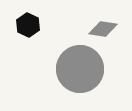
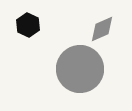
gray diamond: moved 1 px left; rotated 32 degrees counterclockwise
